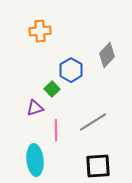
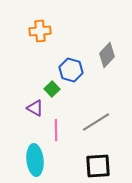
blue hexagon: rotated 15 degrees counterclockwise
purple triangle: rotated 48 degrees clockwise
gray line: moved 3 px right
